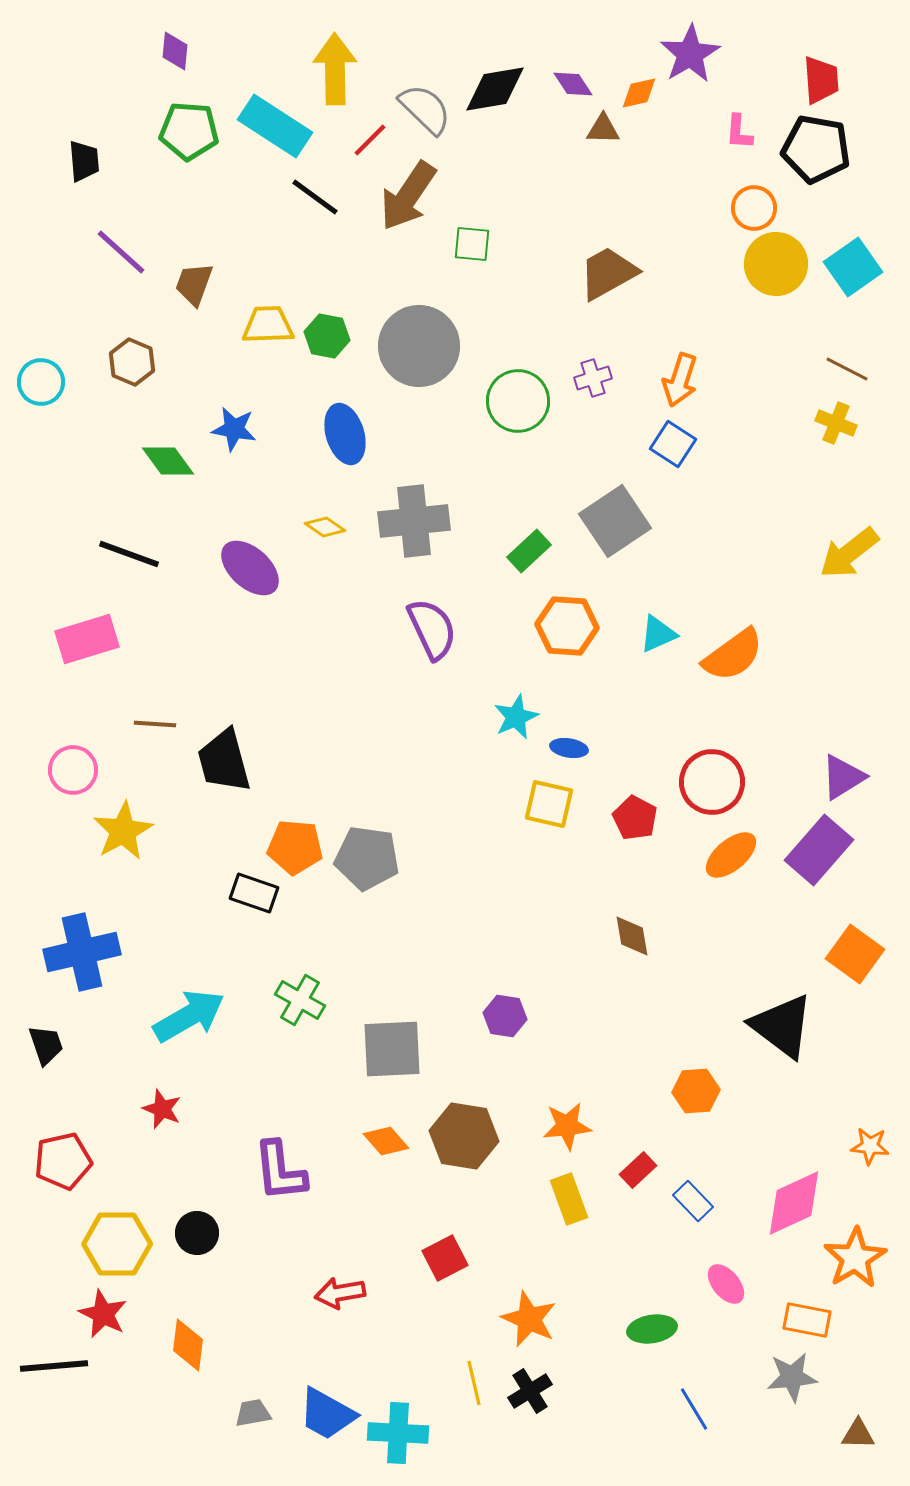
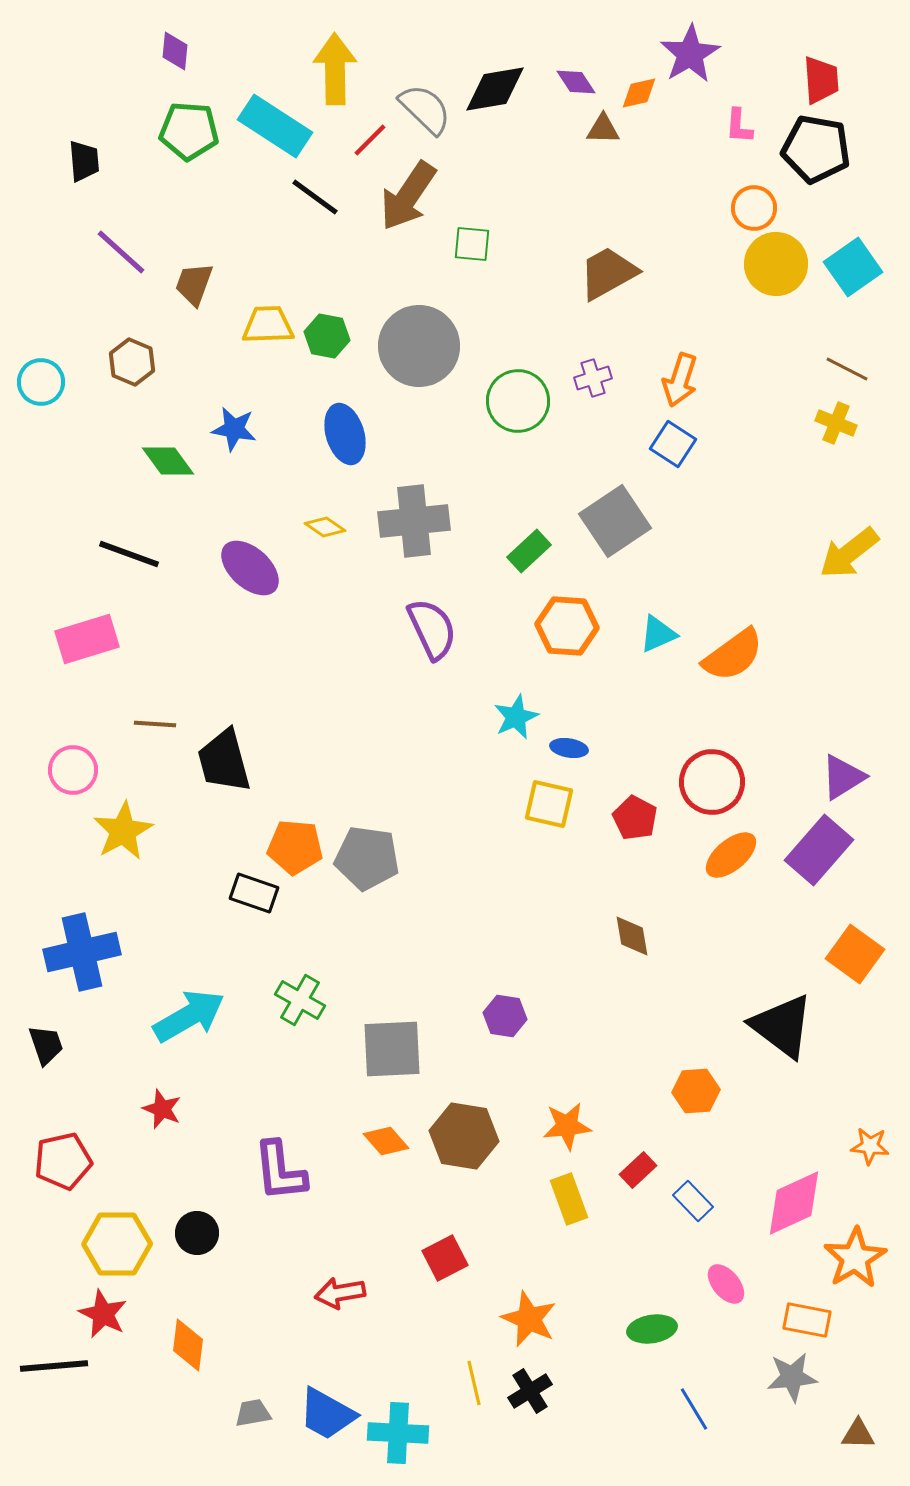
purple diamond at (573, 84): moved 3 px right, 2 px up
pink L-shape at (739, 132): moved 6 px up
